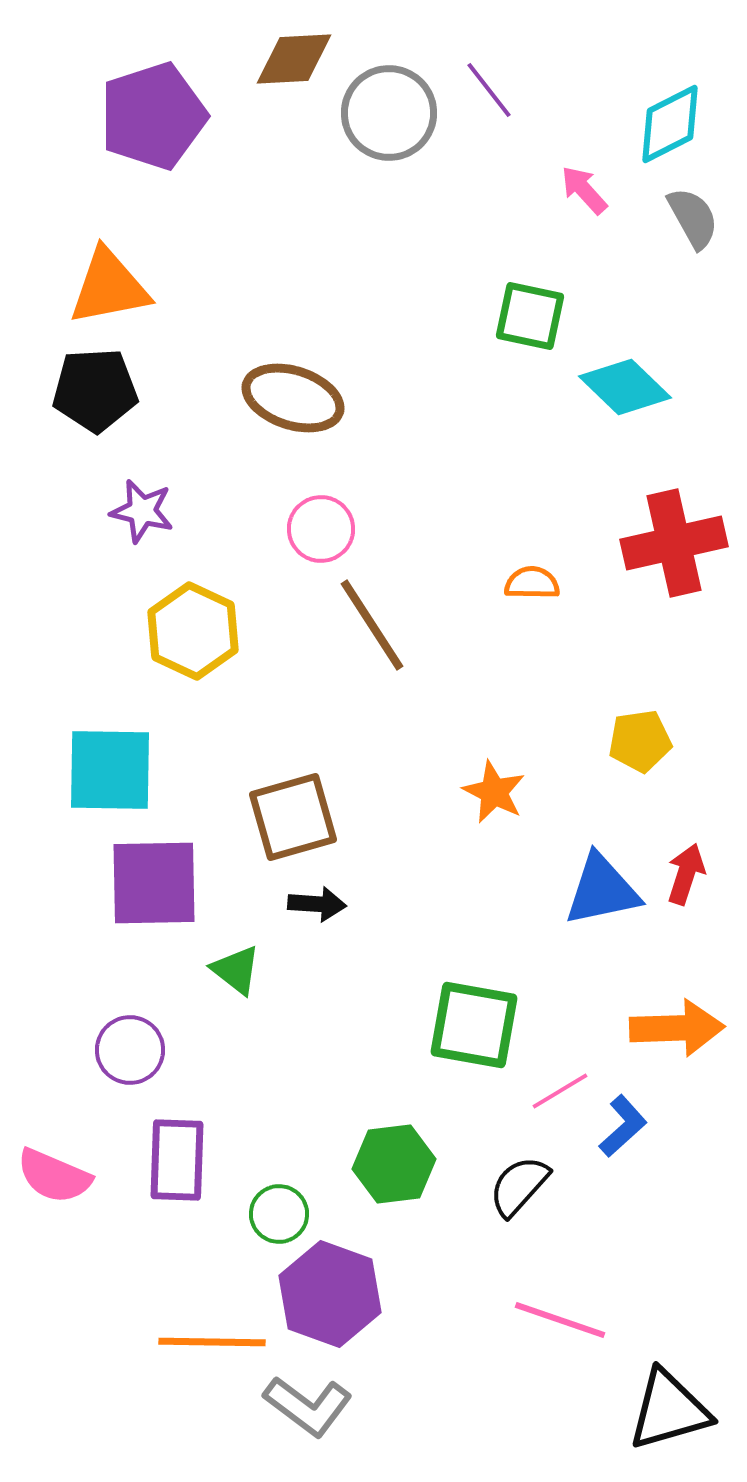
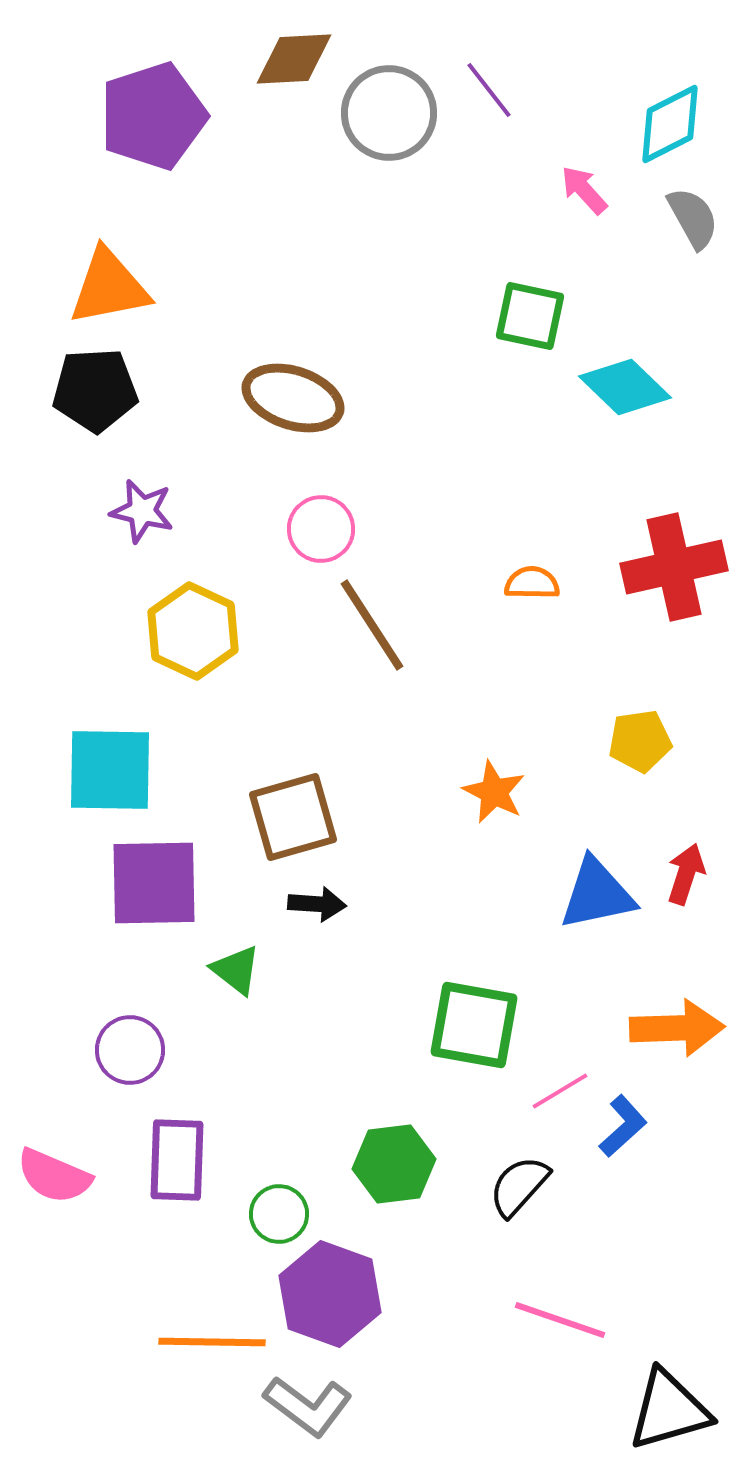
red cross at (674, 543): moved 24 px down
blue triangle at (602, 890): moved 5 px left, 4 px down
